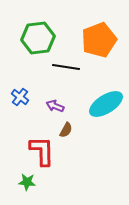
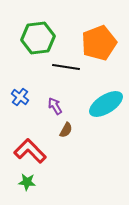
orange pentagon: moved 3 px down
purple arrow: rotated 36 degrees clockwise
red L-shape: moved 12 px left; rotated 44 degrees counterclockwise
